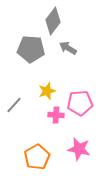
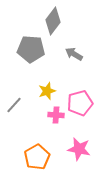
gray arrow: moved 6 px right, 6 px down
pink pentagon: rotated 10 degrees counterclockwise
